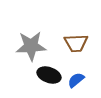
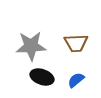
black ellipse: moved 7 px left, 2 px down
